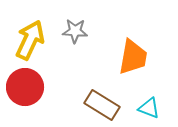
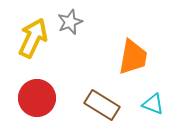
gray star: moved 5 px left, 9 px up; rotated 25 degrees counterclockwise
yellow arrow: moved 3 px right, 2 px up
red circle: moved 12 px right, 11 px down
cyan triangle: moved 4 px right, 4 px up
